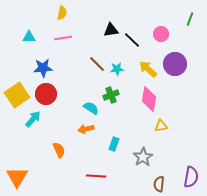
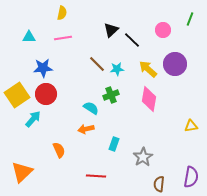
black triangle: rotated 35 degrees counterclockwise
pink circle: moved 2 px right, 4 px up
yellow triangle: moved 30 px right
orange triangle: moved 5 px right, 5 px up; rotated 15 degrees clockwise
